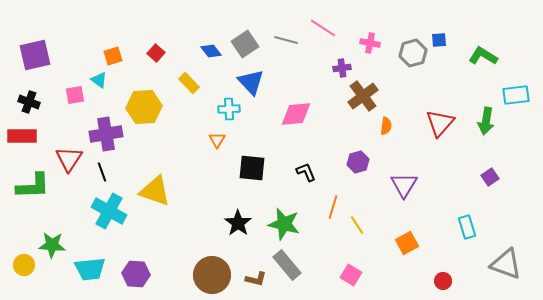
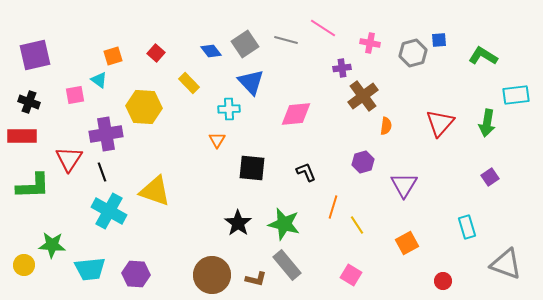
yellow hexagon at (144, 107): rotated 8 degrees clockwise
green arrow at (486, 121): moved 1 px right, 2 px down
purple hexagon at (358, 162): moved 5 px right
